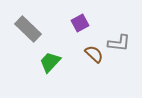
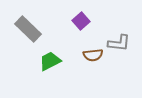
purple square: moved 1 px right, 2 px up; rotated 12 degrees counterclockwise
brown semicircle: moved 1 px left, 1 px down; rotated 132 degrees clockwise
green trapezoid: moved 1 px up; rotated 20 degrees clockwise
